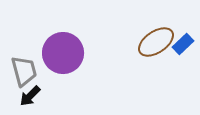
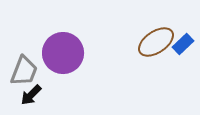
gray trapezoid: rotated 36 degrees clockwise
black arrow: moved 1 px right, 1 px up
